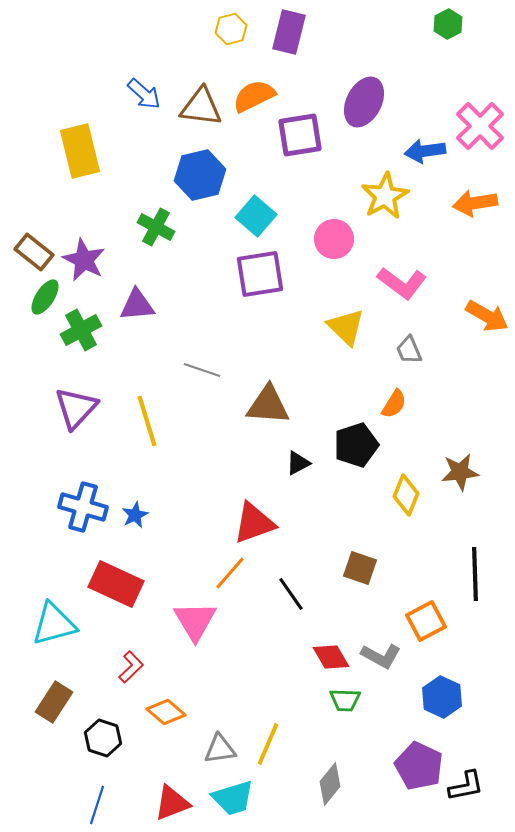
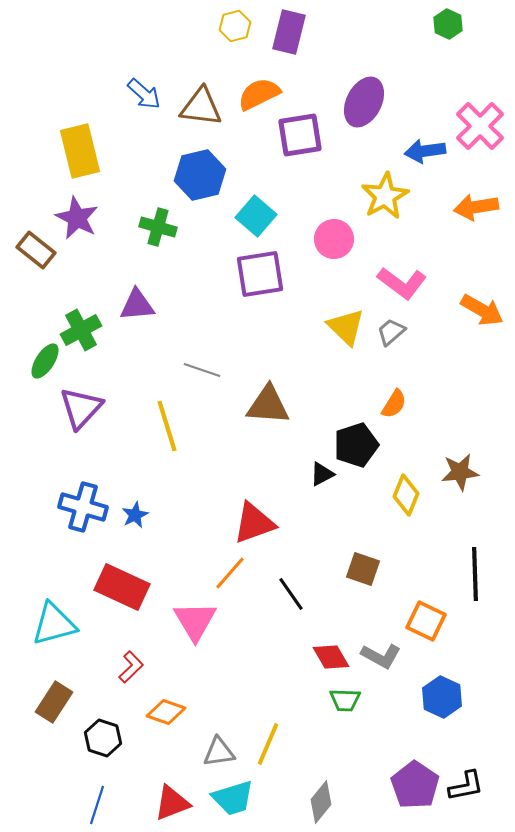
green hexagon at (448, 24): rotated 8 degrees counterclockwise
yellow hexagon at (231, 29): moved 4 px right, 3 px up
orange semicircle at (254, 96): moved 5 px right, 2 px up
orange arrow at (475, 203): moved 1 px right, 4 px down
green cross at (156, 227): moved 2 px right; rotated 12 degrees counterclockwise
brown rectangle at (34, 252): moved 2 px right, 2 px up
purple star at (84, 260): moved 7 px left, 42 px up
green ellipse at (45, 297): moved 64 px down
orange arrow at (487, 316): moved 5 px left, 6 px up
gray trapezoid at (409, 350): moved 18 px left, 18 px up; rotated 72 degrees clockwise
purple triangle at (76, 408): moved 5 px right
yellow line at (147, 421): moved 20 px right, 5 px down
black triangle at (298, 463): moved 24 px right, 11 px down
brown square at (360, 568): moved 3 px right, 1 px down
red rectangle at (116, 584): moved 6 px right, 3 px down
orange square at (426, 621): rotated 36 degrees counterclockwise
orange diamond at (166, 712): rotated 21 degrees counterclockwise
gray triangle at (220, 749): moved 1 px left, 3 px down
purple pentagon at (419, 766): moved 4 px left, 19 px down; rotated 9 degrees clockwise
gray diamond at (330, 784): moved 9 px left, 18 px down
